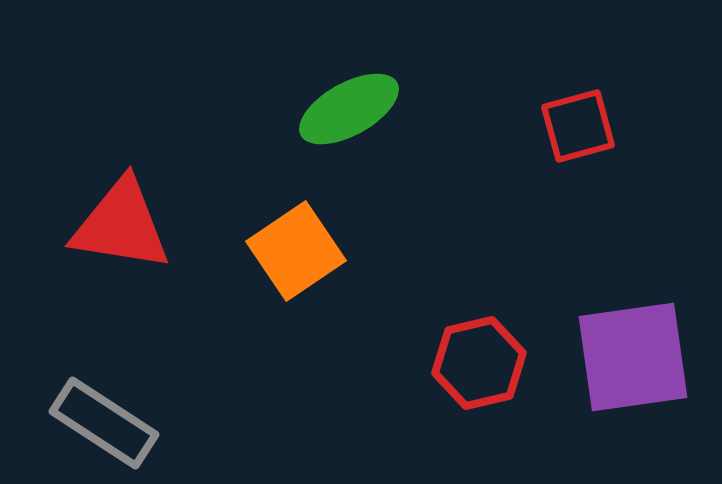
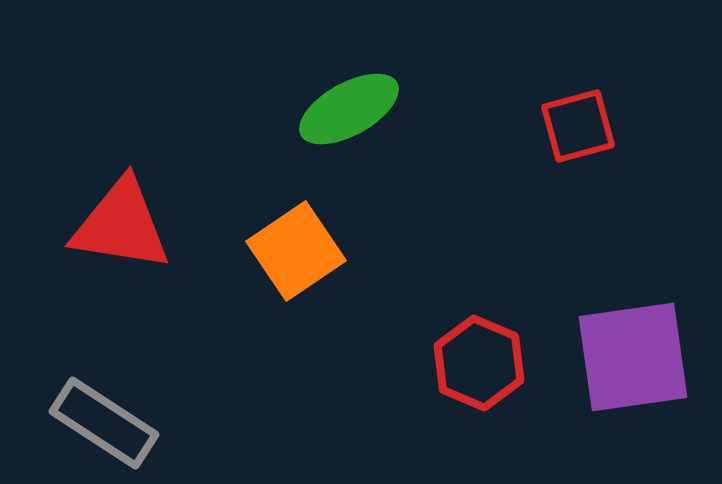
red hexagon: rotated 24 degrees counterclockwise
